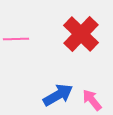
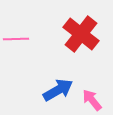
red cross: rotated 6 degrees counterclockwise
blue arrow: moved 5 px up
